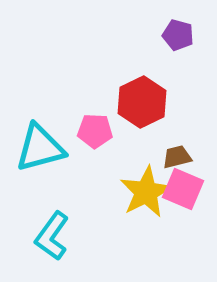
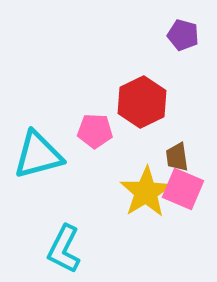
purple pentagon: moved 5 px right
cyan triangle: moved 2 px left, 7 px down
brown trapezoid: rotated 84 degrees counterclockwise
yellow star: rotated 4 degrees counterclockwise
cyan L-shape: moved 12 px right, 13 px down; rotated 9 degrees counterclockwise
